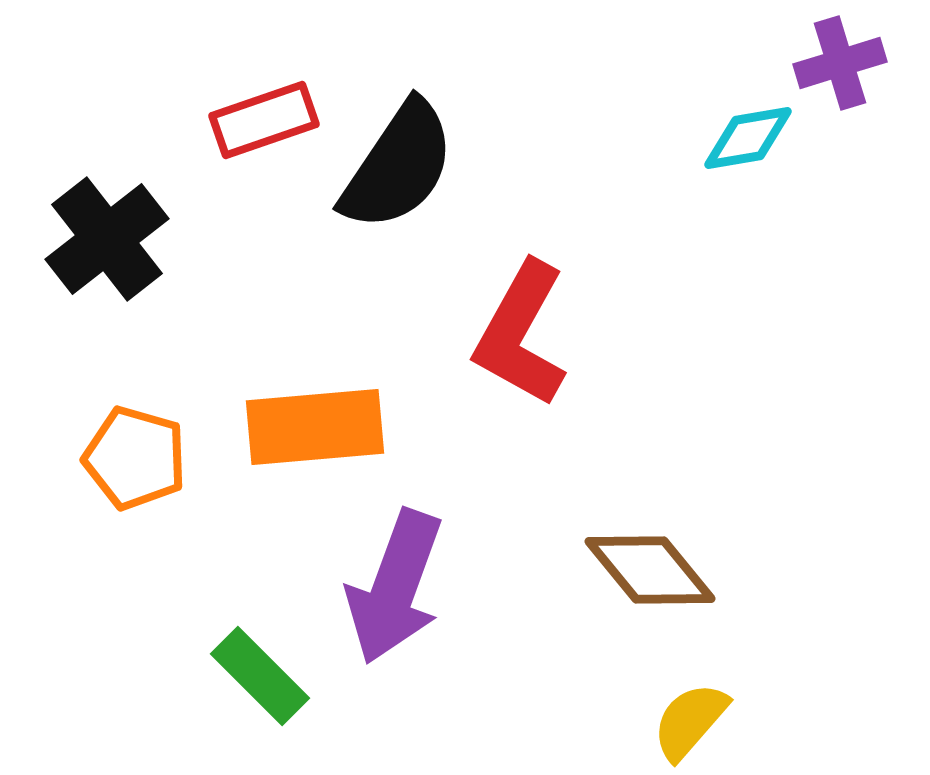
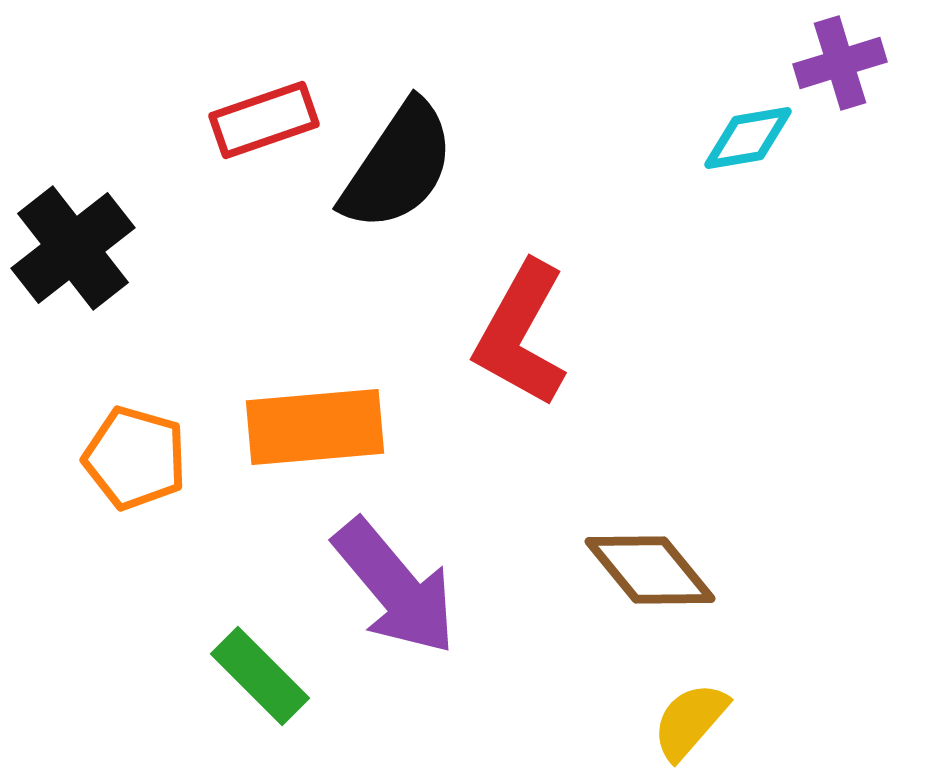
black cross: moved 34 px left, 9 px down
purple arrow: rotated 60 degrees counterclockwise
